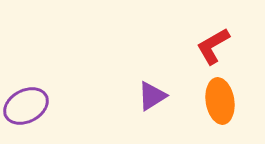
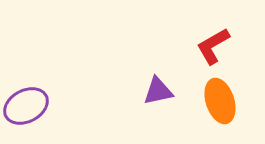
purple triangle: moved 6 px right, 5 px up; rotated 20 degrees clockwise
orange ellipse: rotated 9 degrees counterclockwise
